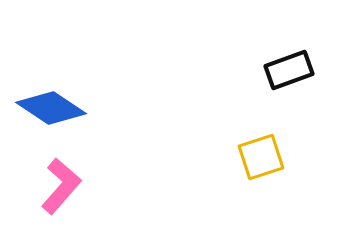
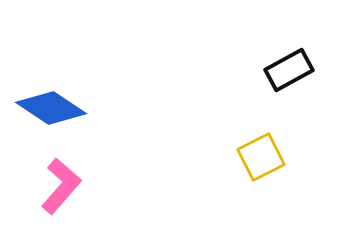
black rectangle: rotated 9 degrees counterclockwise
yellow square: rotated 9 degrees counterclockwise
